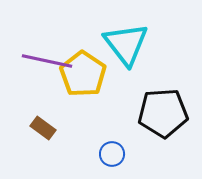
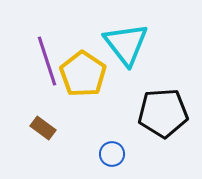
purple line: rotated 60 degrees clockwise
